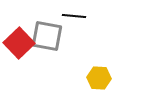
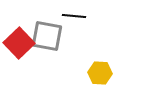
yellow hexagon: moved 1 px right, 5 px up
